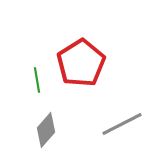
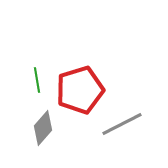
red pentagon: moved 1 px left, 27 px down; rotated 15 degrees clockwise
gray diamond: moved 3 px left, 2 px up
